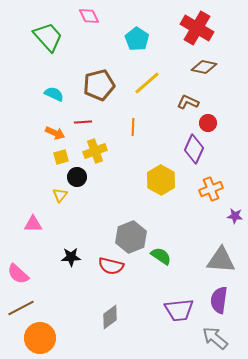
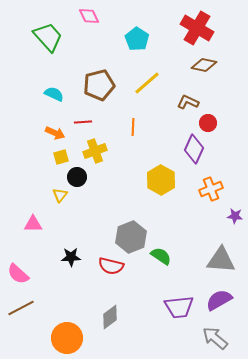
brown diamond: moved 2 px up
purple semicircle: rotated 52 degrees clockwise
purple trapezoid: moved 3 px up
orange circle: moved 27 px right
